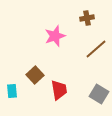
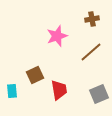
brown cross: moved 5 px right, 1 px down
pink star: moved 2 px right
brown line: moved 5 px left, 3 px down
brown square: rotated 18 degrees clockwise
gray square: rotated 36 degrees clockwise
